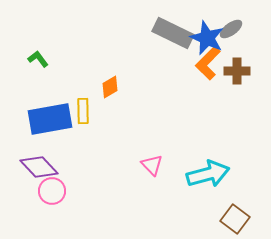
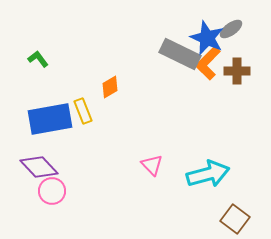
gray rectangle: moved 7 px right, 21 px down
yellow rectangle: rotated 20 degrees counterclockwise
